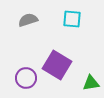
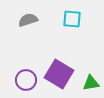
purple square: moved 2 px right, 9 px down
purple circle: moved 2 px down
